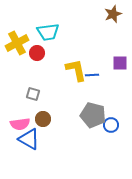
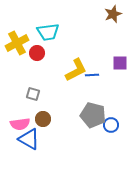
yellow L-shape: rotated 75 degrees clockwise
